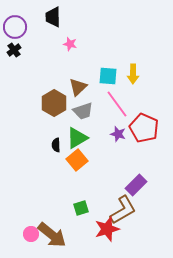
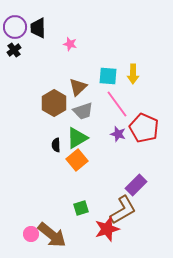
black trapezoid: moved 15 px left, 11 px down
